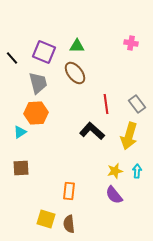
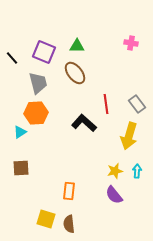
black L-shape: moved 8 px left, 8 px up
